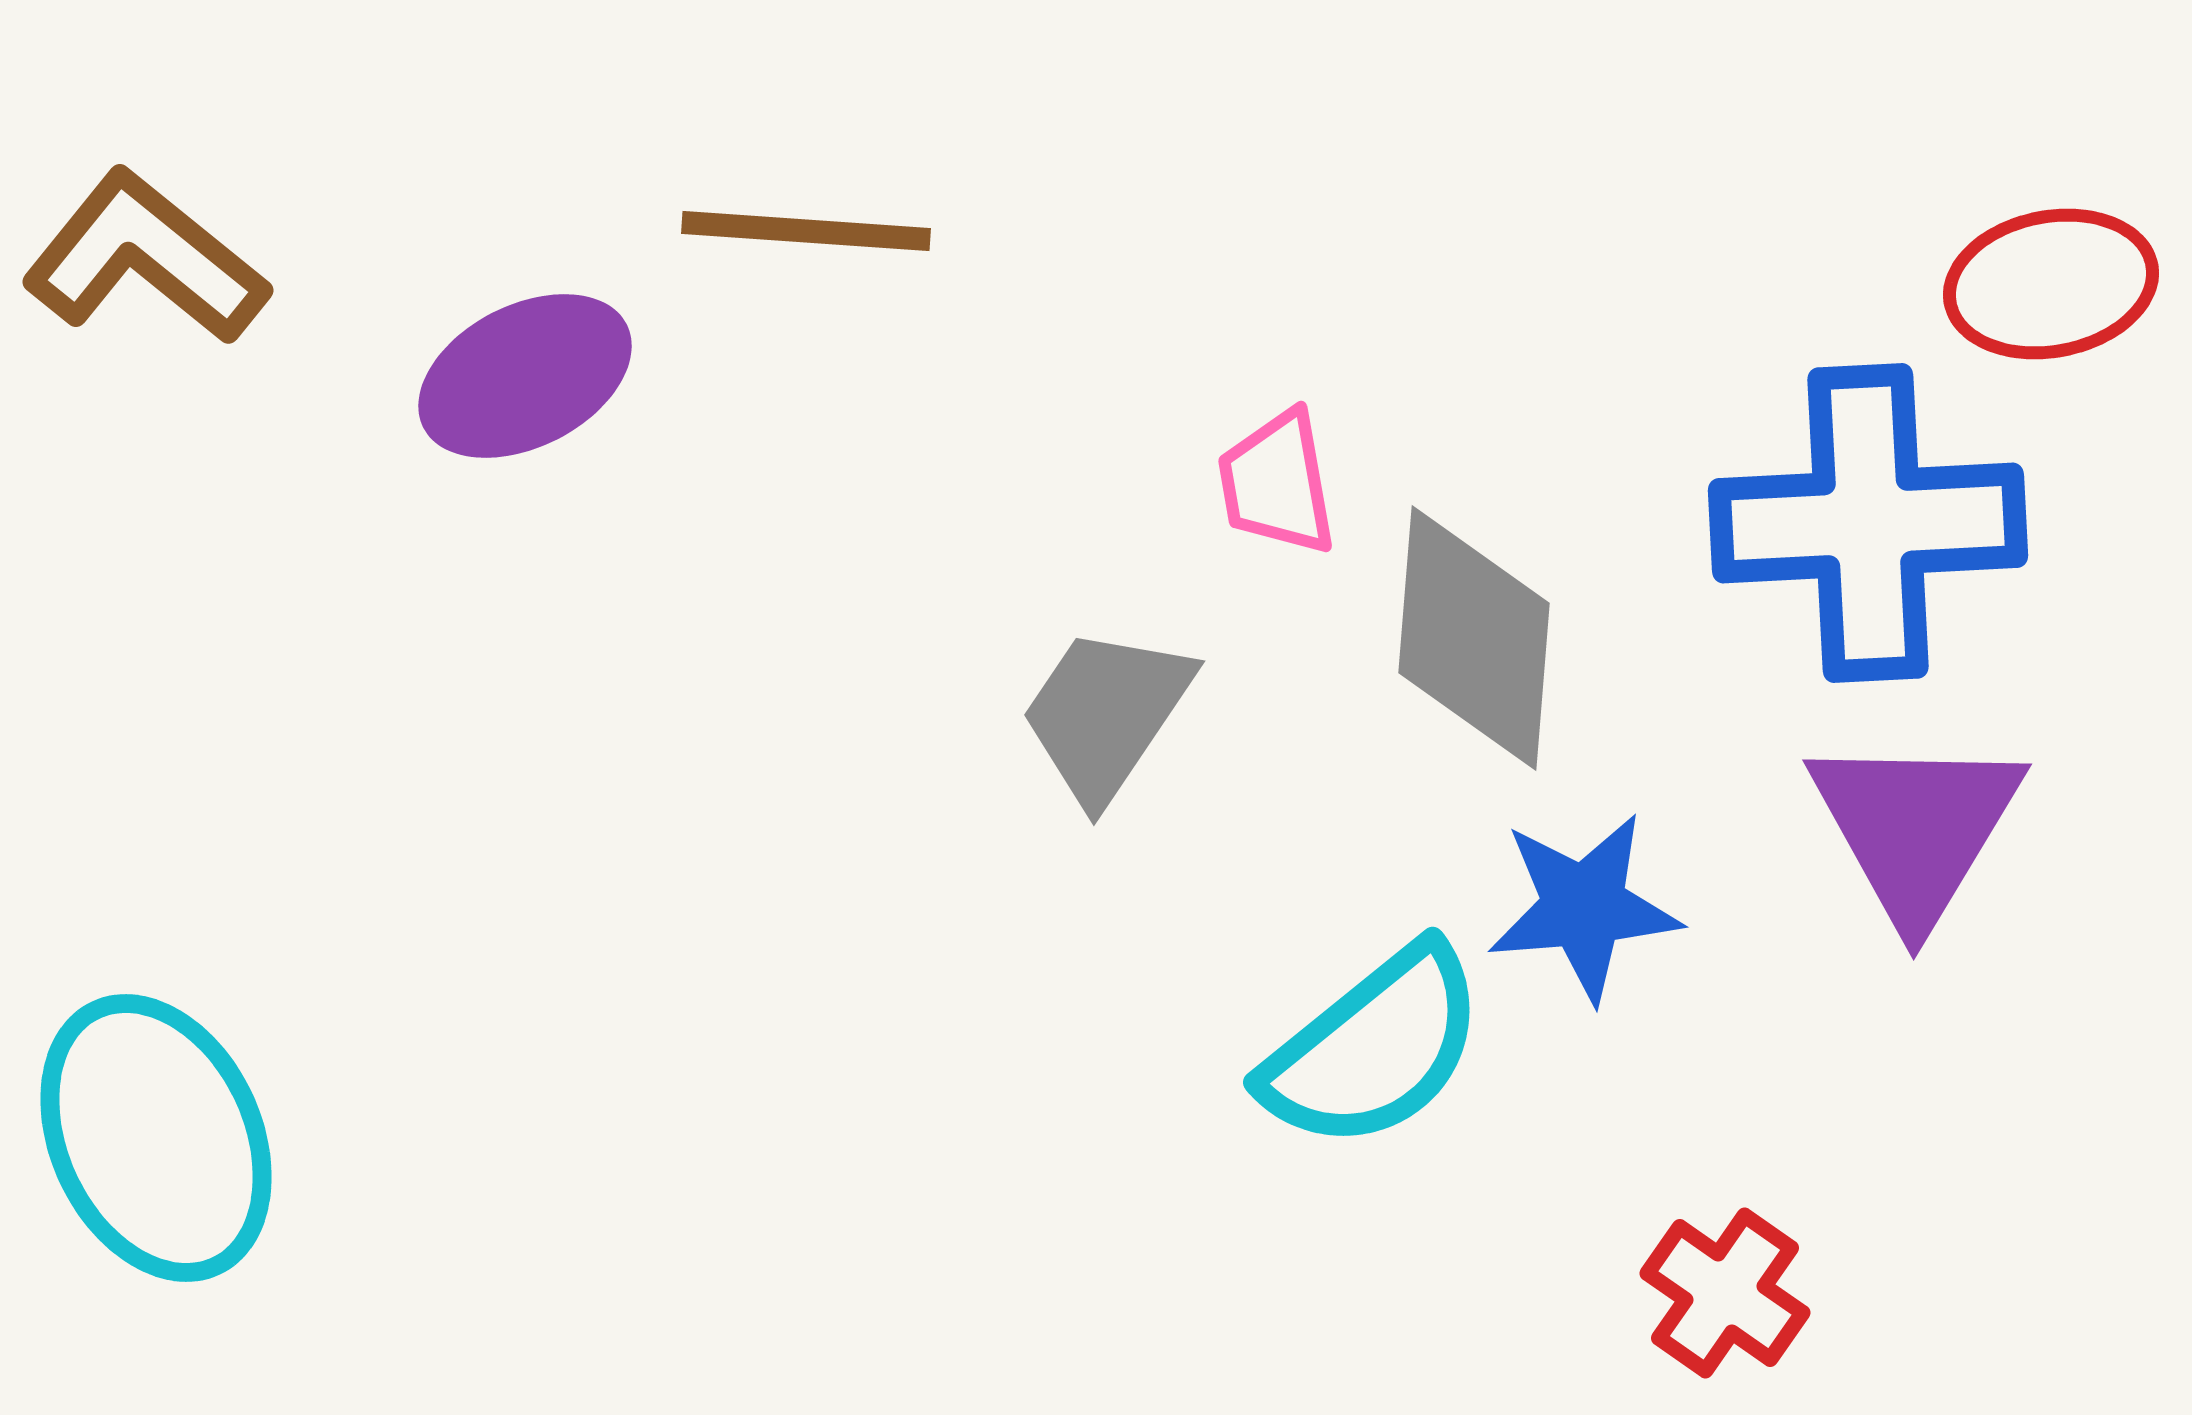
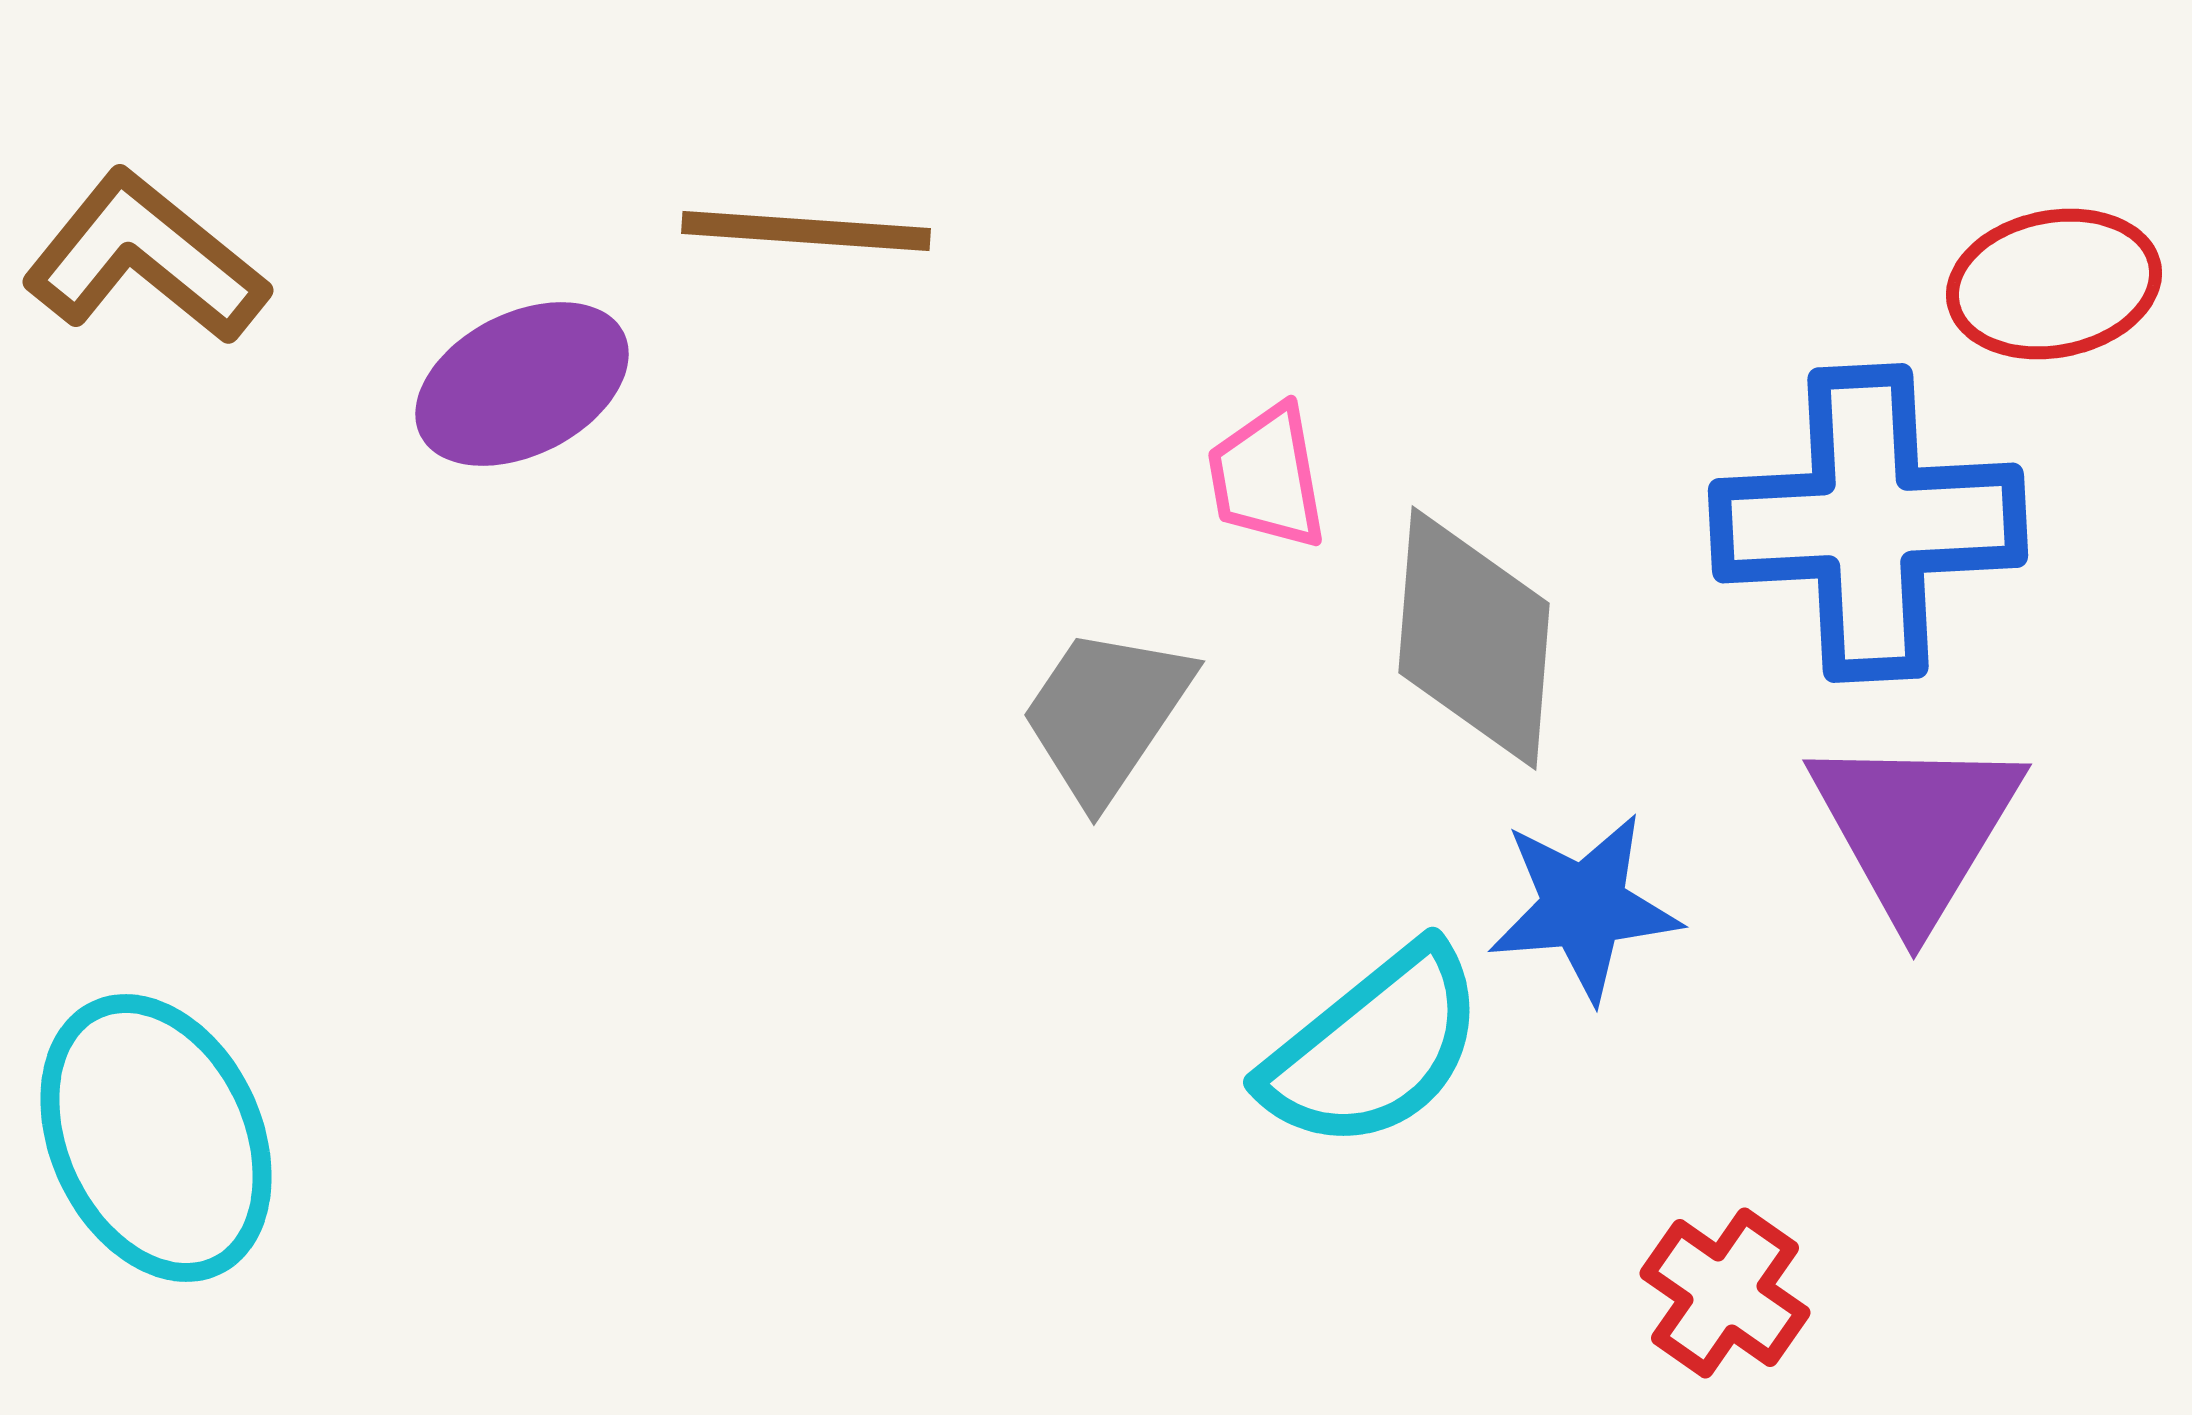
red ellipse: moved 3 px right
purple ellipse: moved 3 px left, 8 px down
pink trapezoid: moved 10 px left, 6 px up
